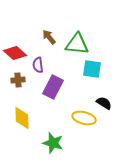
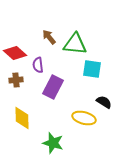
green triangle: moved 2 px left
brown cross: moved 2 px left
black semicircle: moved 1 px up
